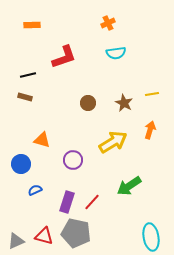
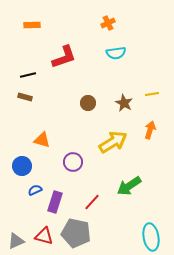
purple circle: moved 2 px down
blue circle: moved 1 px right, 2 px down
purple rectangle: moved 12 px left
